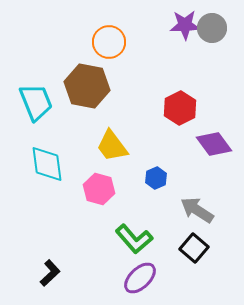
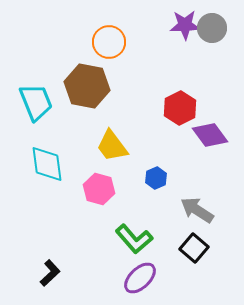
purple diamond: moved 4 px left, 9 px up
